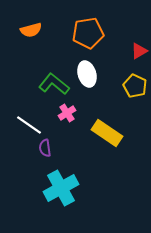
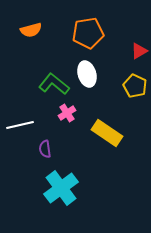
white line: moved 9 px left; rotated 48 degrees counterclockwise
purple semicircle: moved 1 px down
cyan cross: rotated 8 degrees counterclockwise
